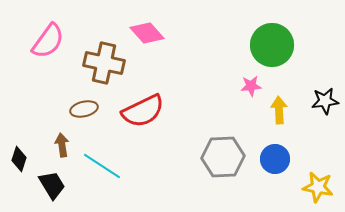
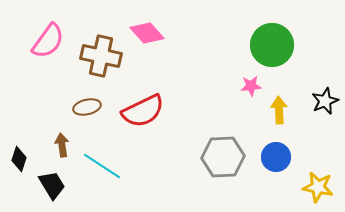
brown cross: moved 3 px left, 7 px up
black star: rotated 16 degrees counterclockwise
brown ellipse: moved 3 px right, 2 px up
blue circle: moved 1 px right, 2 px up
